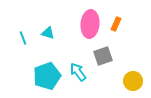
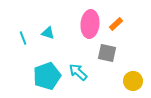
orange rectangle: rotated 24 degrees clockwise
gray square: moved 4 px right, 3 px up; rotated 30 degrees clockwise
cyan arrow: rotated 12 degrees counterclockwise
